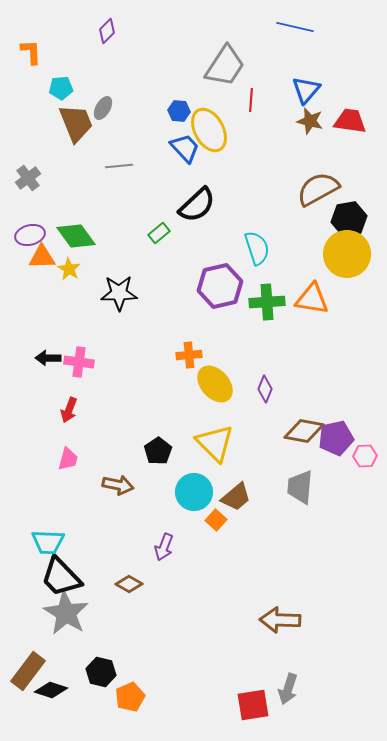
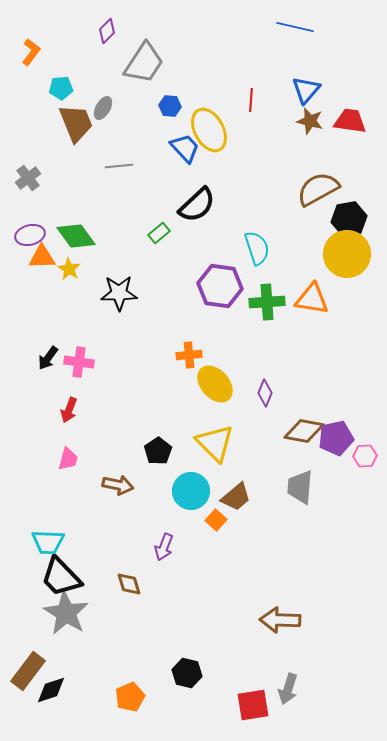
orange L-shape at (31, 52): rotated 40 degrees clockwise
gray trapezoid at (225, 66): moved 81 px left, 3 px up
blue hexagon at (179, 111): moved 9 px left, 5 px up
purple hexagon at (220, 286): rotated 21 degrees clockwise
black arrow at (48, 358): rotated 55 degrees counterclockwise
purple diamond at (265, 389): moved 4 px down
cyan circle at (194, 492): moved 3 px left, 1 px up
brown diamond at (129, 584): rotated 44 degrees clockwise
black hexagon at (101, 672): moved 86 px right, 1 px down
black diamond at (51, 690): rotated 36 degrees counterclockwise
